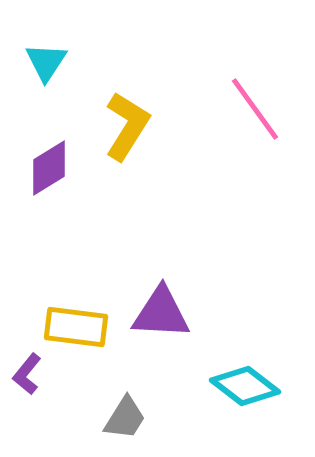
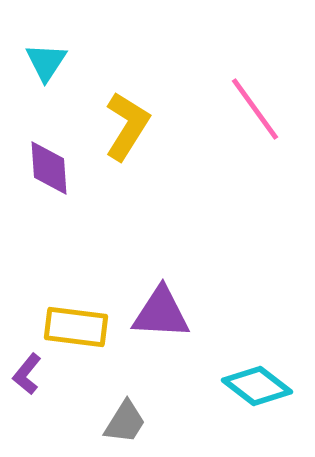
purple diamond: rotated 62 degrees counterclockwise
cyan diamond: moved 12 px right
gray trapezoid: moved 4 px down
